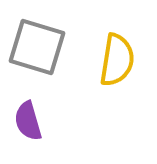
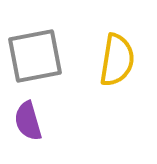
gray square: moved 2 px left, 9 px down; rotated 28 degrees counterclockwise
